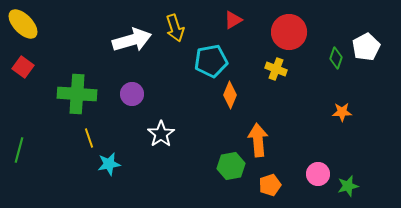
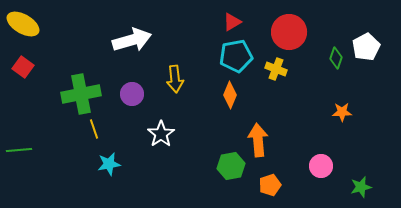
red triangle: moved 1 px left, 2 px down
yellow ellipse: rotated 16 degrees counterclockwise
yellow arrow: moved 51 px down; rotated 12 degrees clockwise
cyan pentagon: moved 25 px right, 5 px up
green cross: moved 4 px right; rotated 15 degrees counterclockwise
yellow line: moved 5 px right, 9 px up
green line: rotated 70 degrees clockwise
pink circle: moved 3 px right, 8 px up
green star: moved 13 px right, 1 px down
